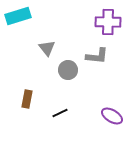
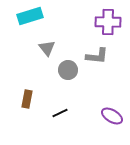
cyan rectangle: moved 12 px right
